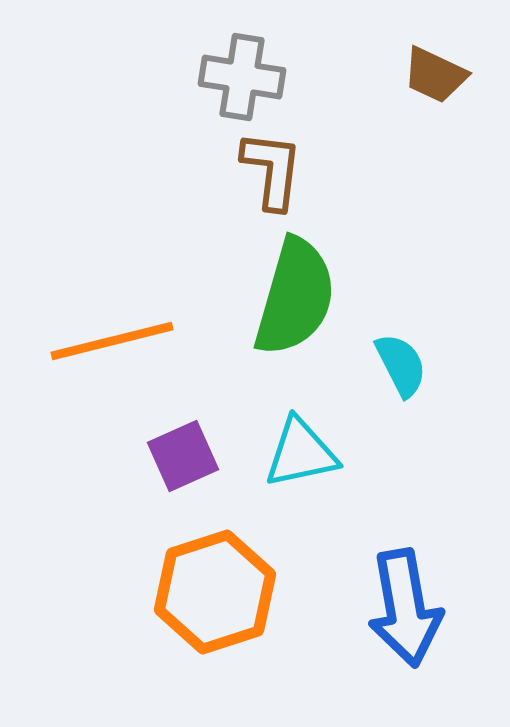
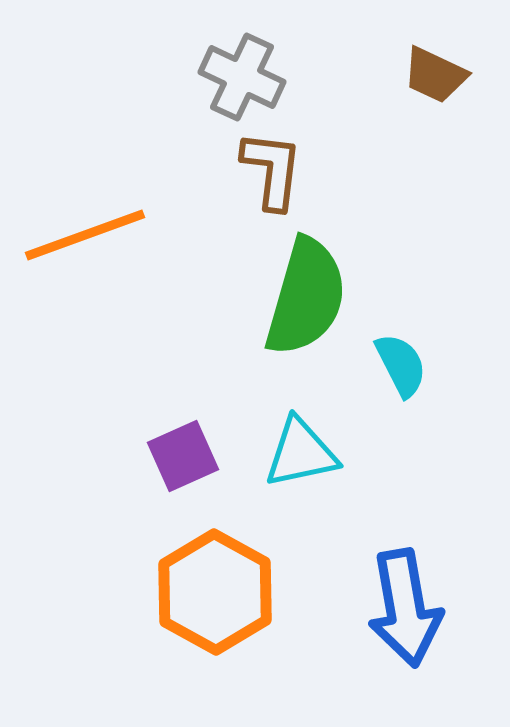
gray cross: rotated 16 degrees clockwise
green semicircle: moved 11 px right
orange line: moved 27 px left, 106 px up; rotated 6 degrees counterclockwise
orange hexagon: rotated 13 degrees counterclockwise
